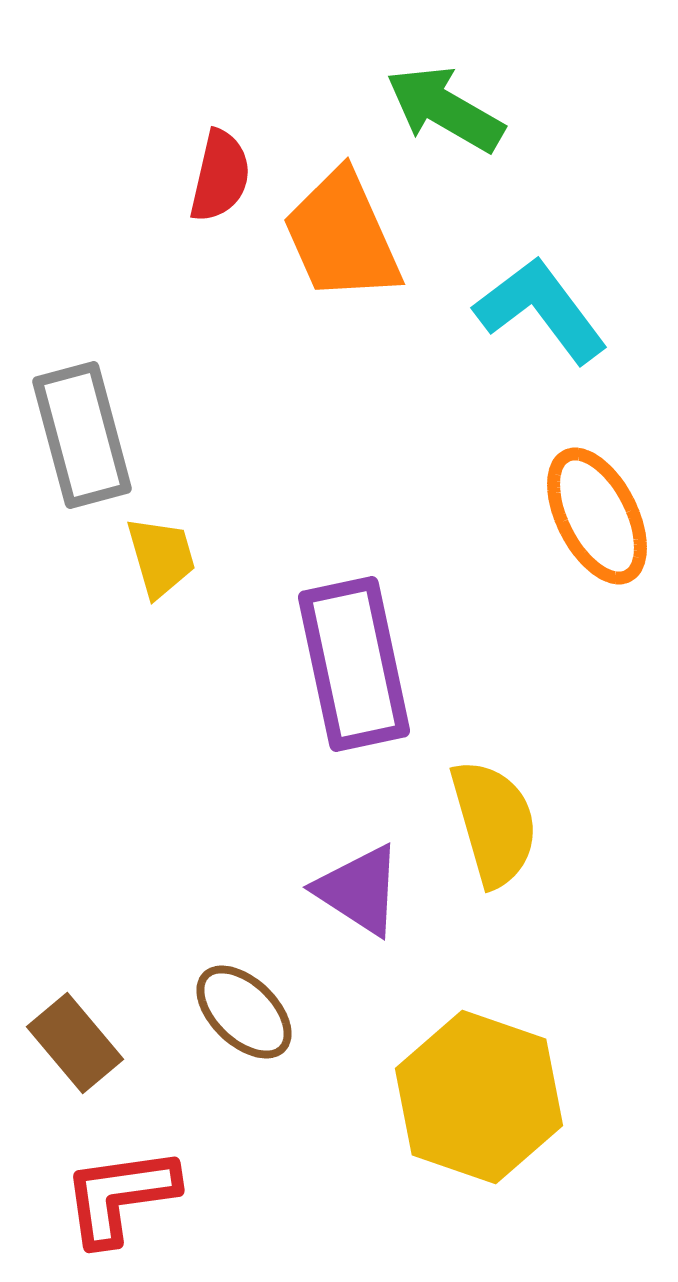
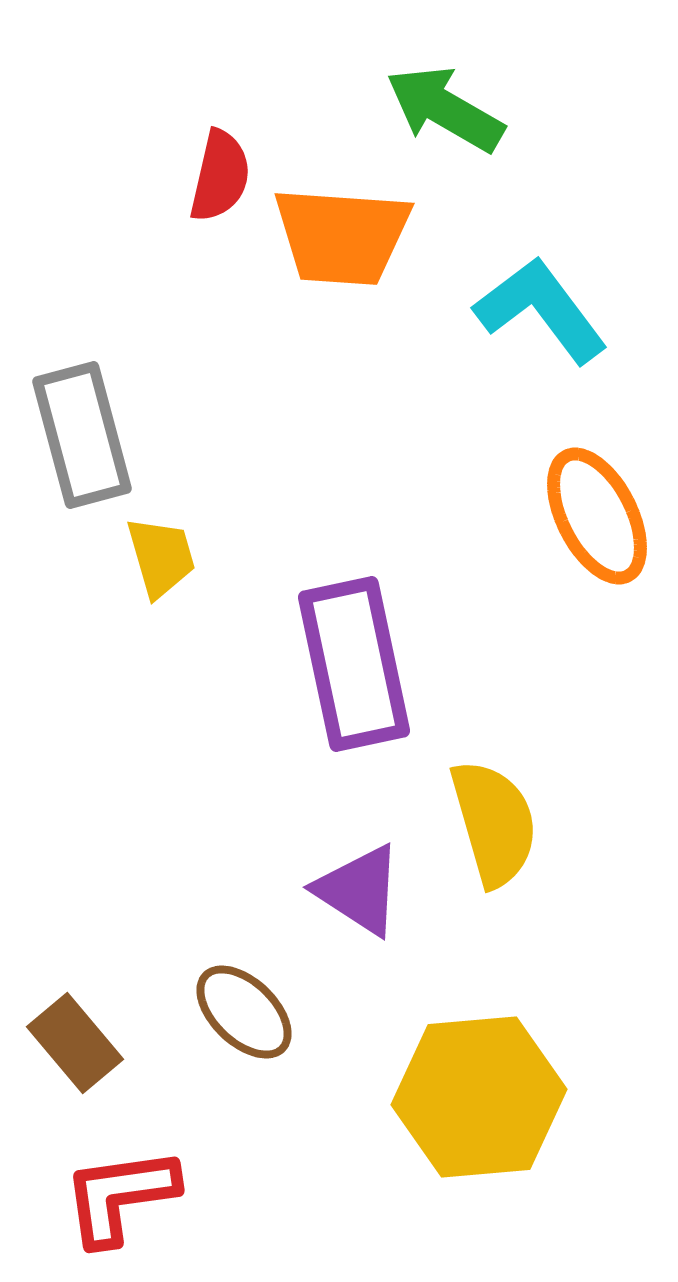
orange trapezoid: rotated 62 degrees counterclockwise
yellow hexagon: rotated 24 degrees counterclockwise
